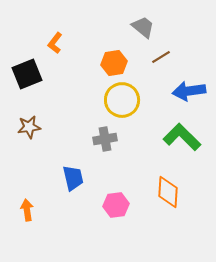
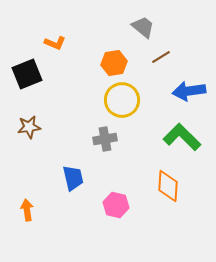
orange L-shape: rotated 105 degrees counterclockwise
orange diamond: moved 6 px up
pink hexagon: rotated 20 degrees clockwise
